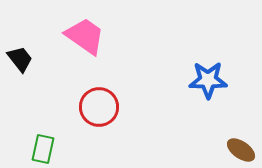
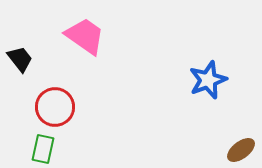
blue star: rotated 21 degrees counterclockwise
red circle: moved 44 px left
brown ellipse: rotated 72 degrees counterclockwise
